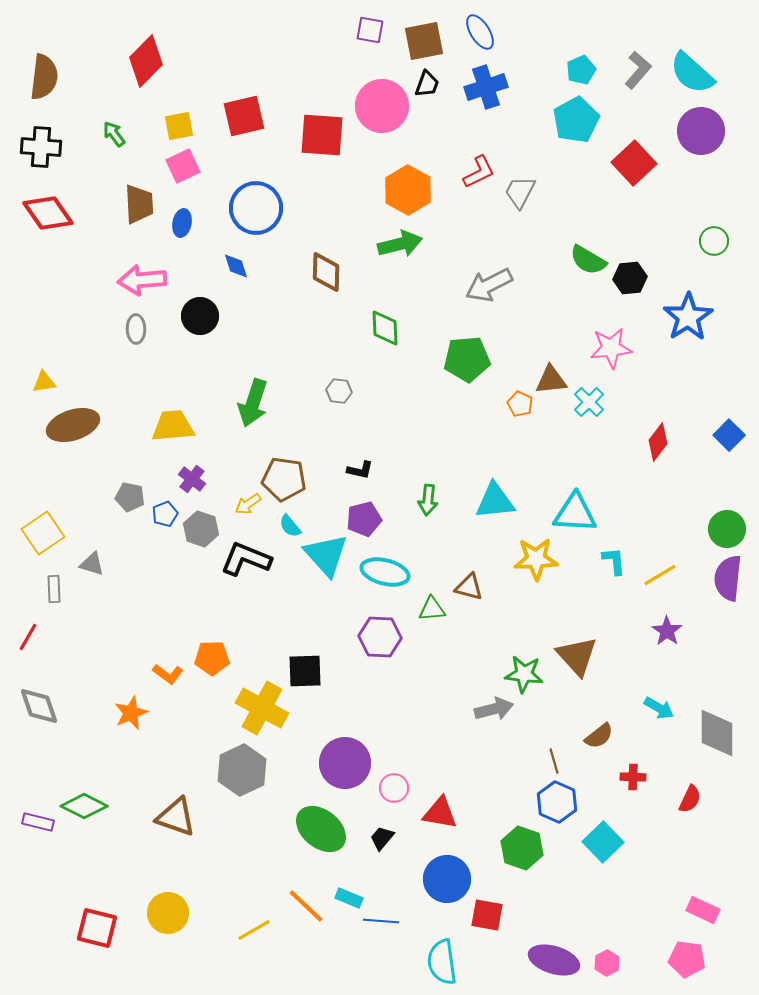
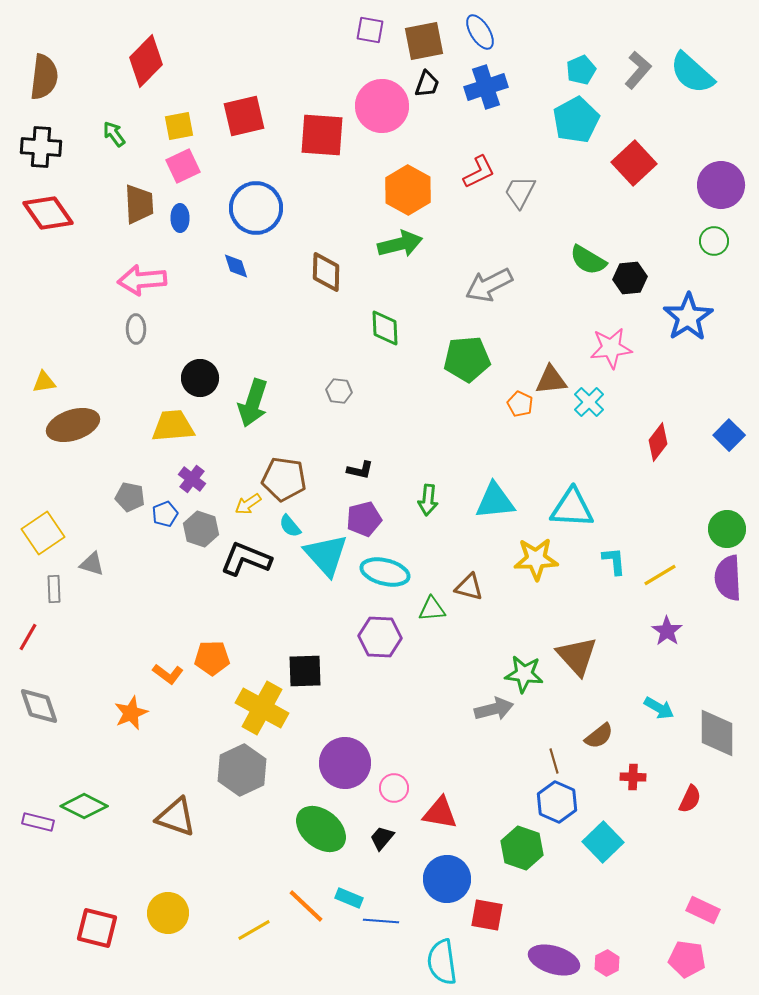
purple circle at (701, 131): moved 20 px right, 54 px down
blue ellipse at (182, 223): moved 2 px left, 5 px up; rotated 12 degrees counterclockwise
black circle at (200, 316): moved 62 px down
cyan triangle at (575, 513): moved 3 px left, 5 px up
purple semicircle at (728, 578): rotated 9 degrees counterclockwise
